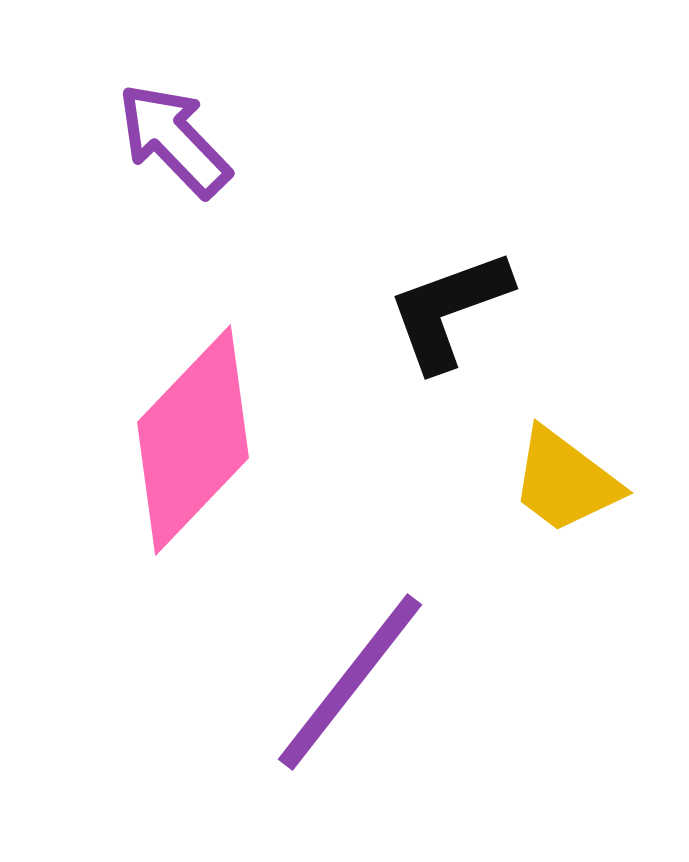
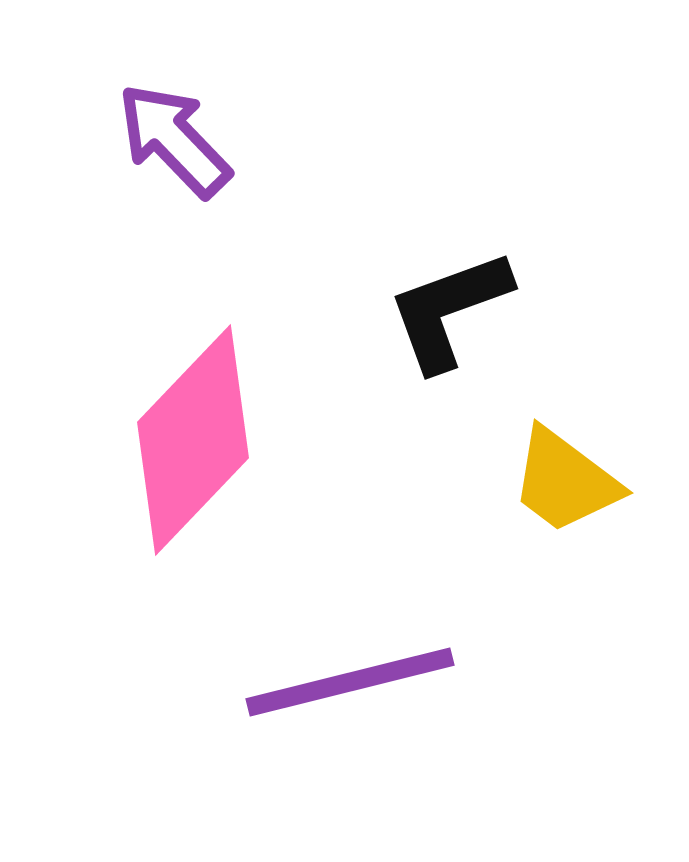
purple line: rotated 38 degrees clockwise
